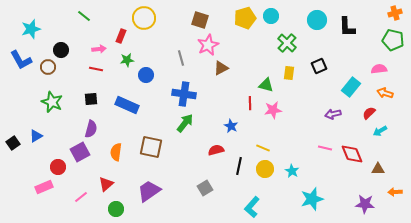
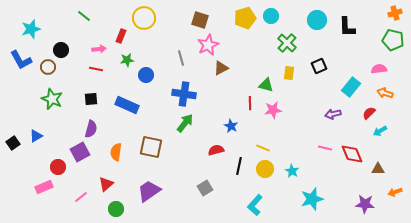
green star at (52, 102): moved 3 px up
orange arrow at (395, 192): rotated 16 degrees counterclockwise
cyan L-shape at (252, 207): moved 3 px right, 2 px up
